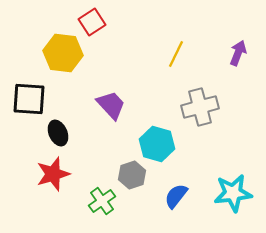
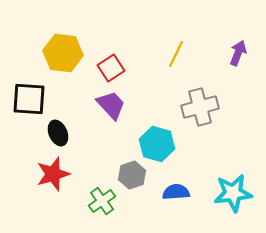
red square: moved 19 px right, 46 px down
blue semicircle: moved 4 px up; rotated 48 degrees clockwise
